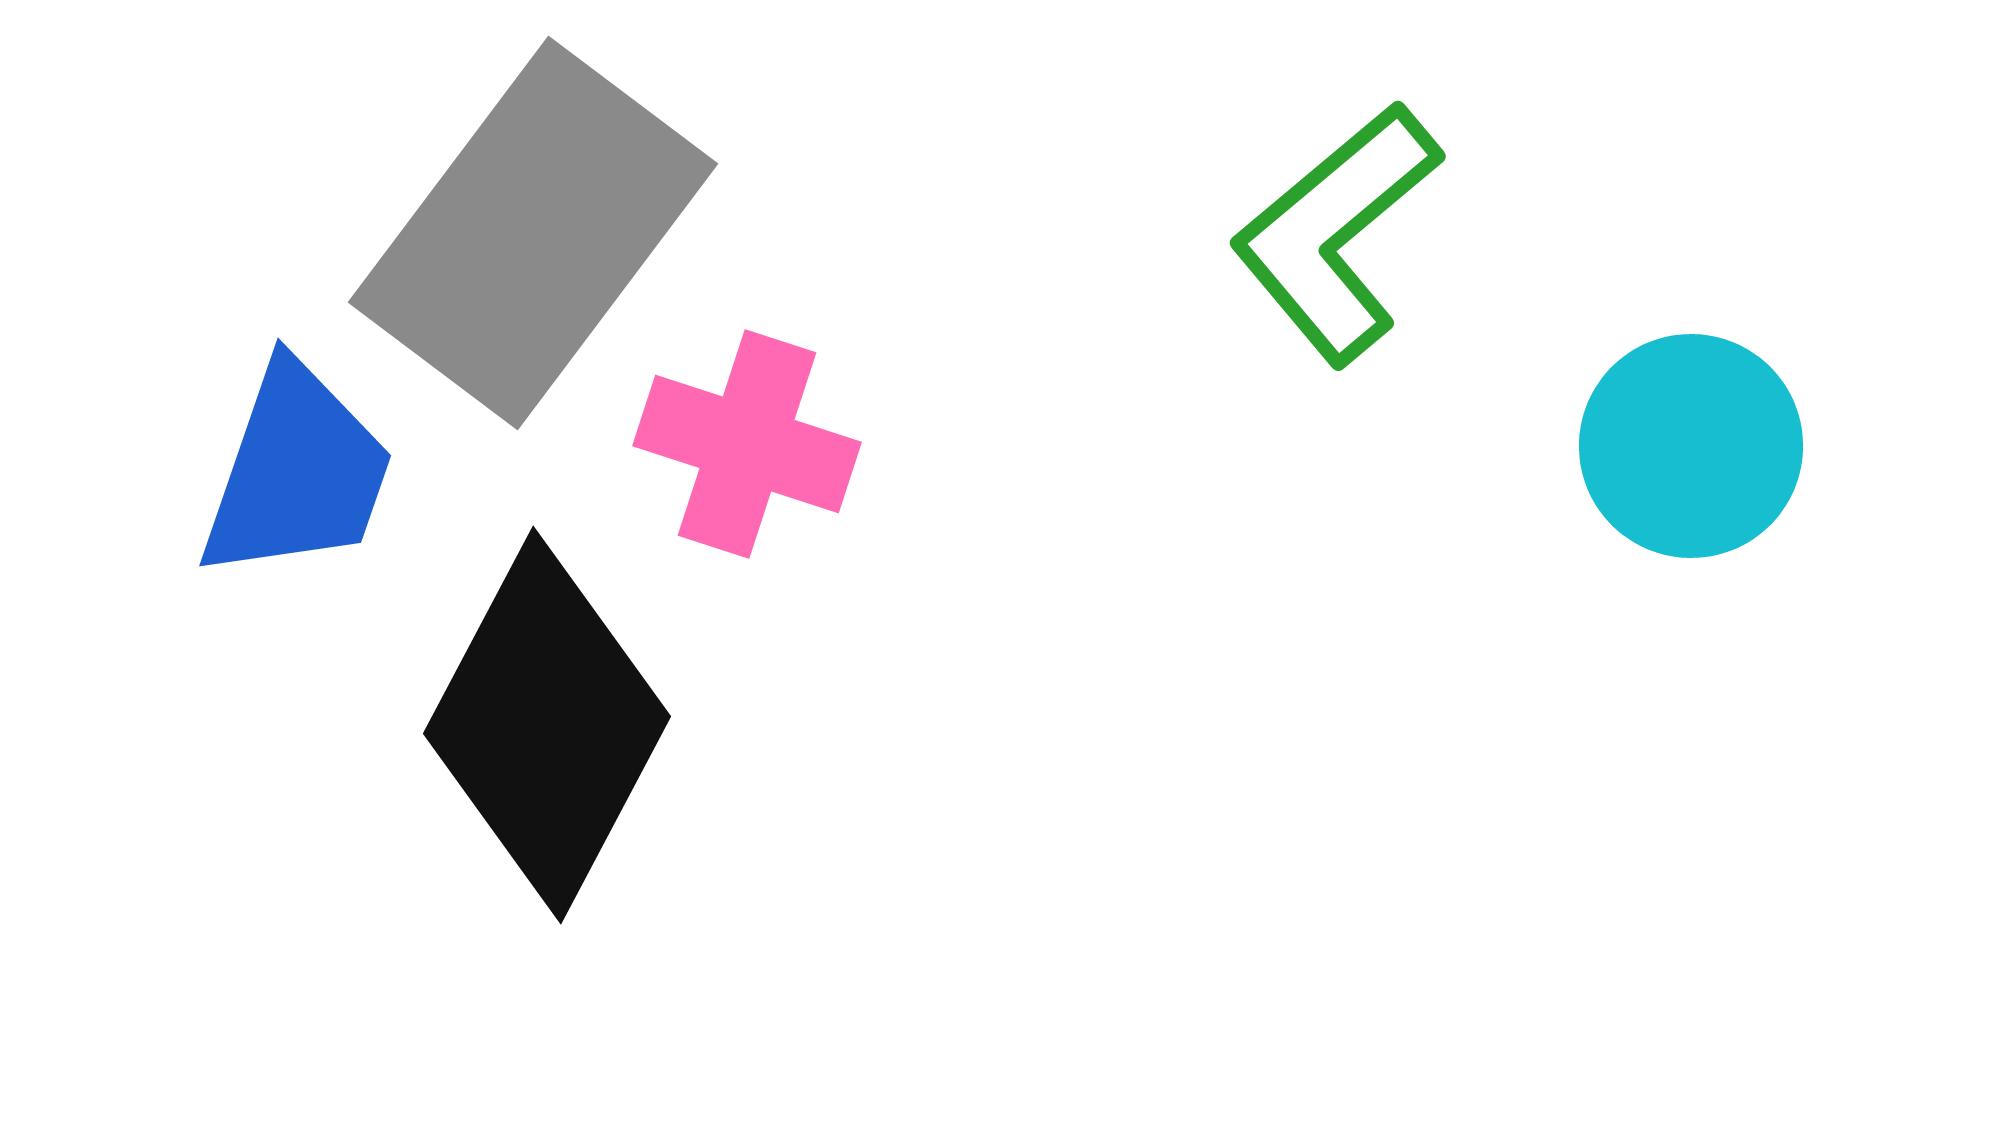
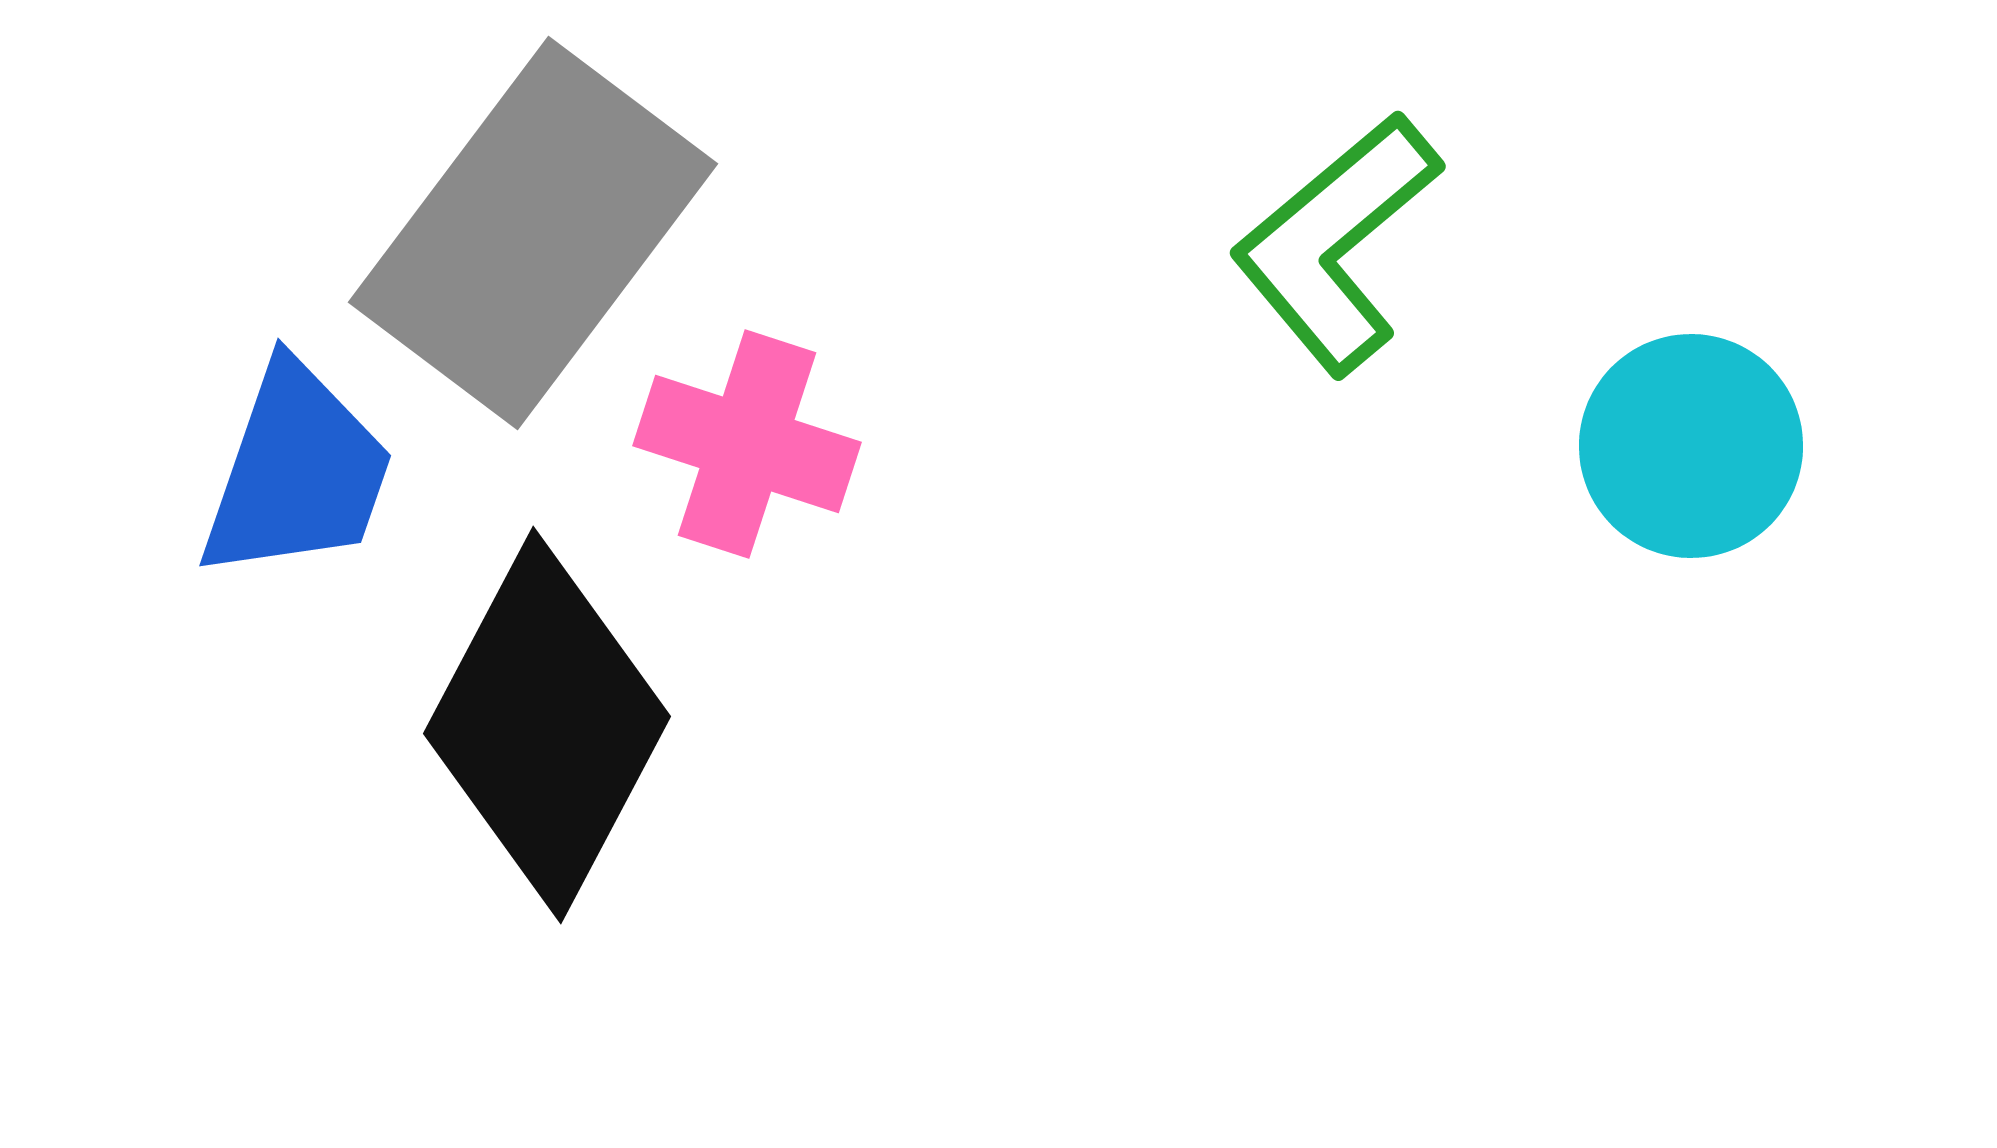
green L-shape: moved 10 px down
